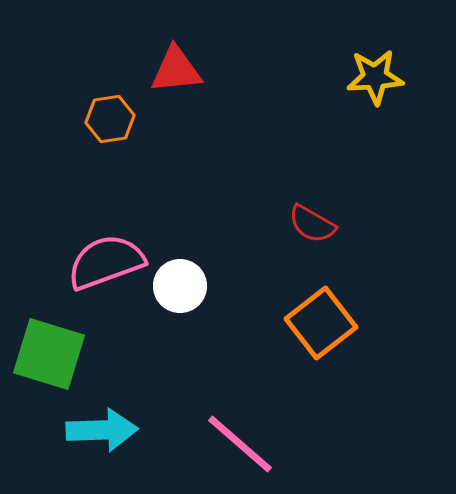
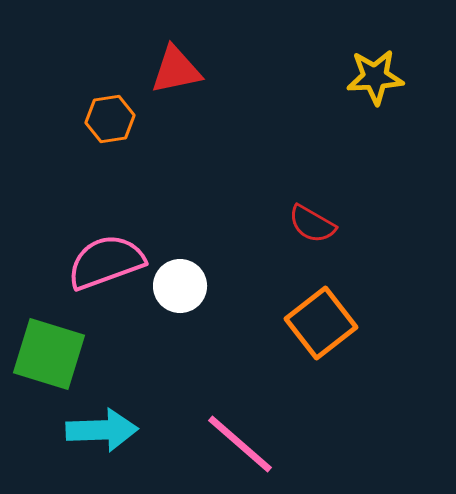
red triangle: rotated 6 degrees counterclockwise
